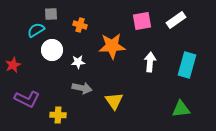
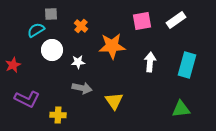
orange cross: moved 1 px right, 1 px down; rotated 24 degrees clockwise
